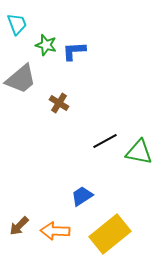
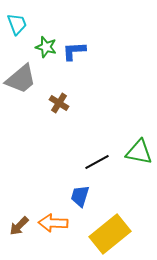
green star: moved 2 px down
black line: moved 8 px left, 21 px down
blue trapezoid: moved 2 px left; rotated 40 degrees counterclockwise
orange arrow: moved 2 px left, 8 px up
